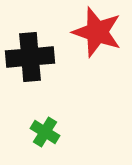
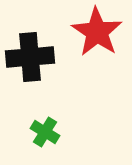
red star: rotated 15 degrees clockwise
